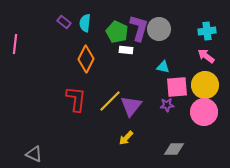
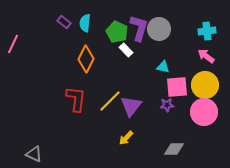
pink line: moved 2 px left; rotated 18 degrees clockwise
white rectangle: rotated 40 degrees clockwise
